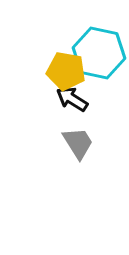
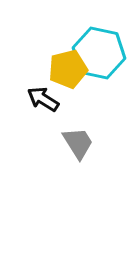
yellow pentagon: moved 2 px right, 2 px up; rotated 24 degrees counterclockwise
black arrow: moved 29 px left
